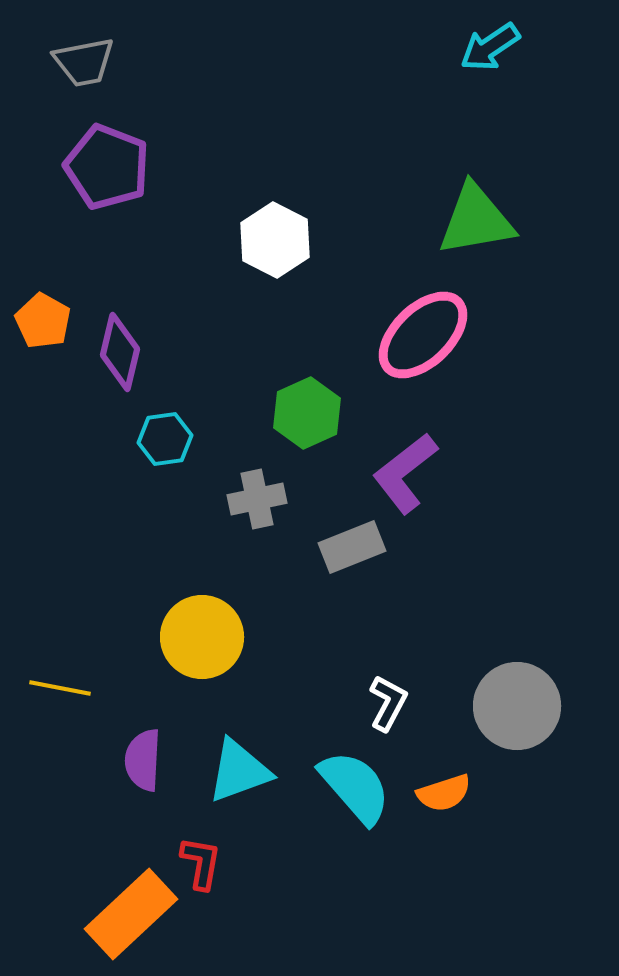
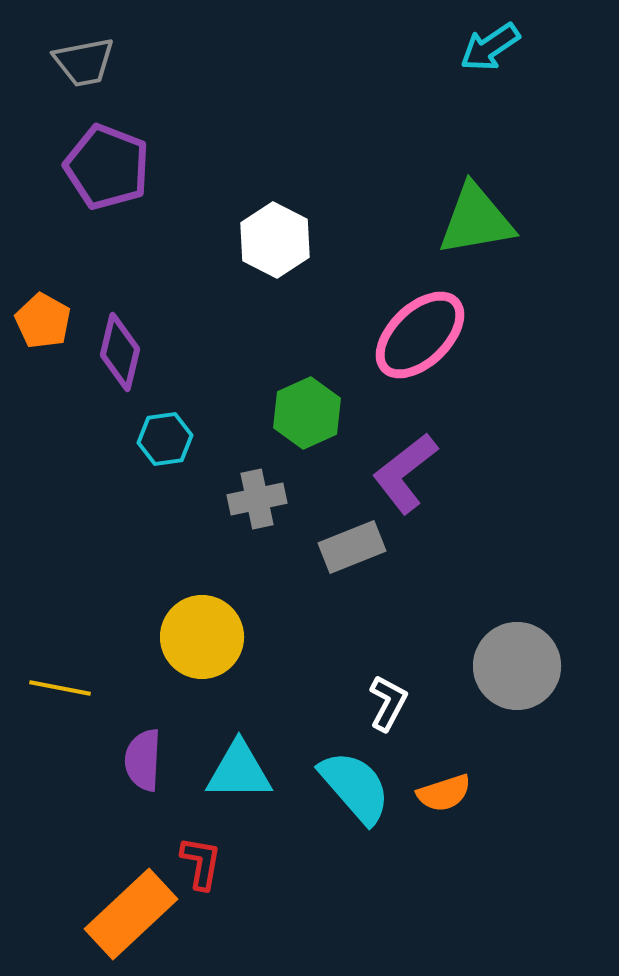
pink ellipse: moved 3 px left
gray circle: moved 40 px up
cyan triangle: rotated 20 degrees clockwise
